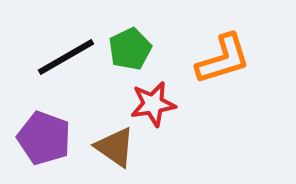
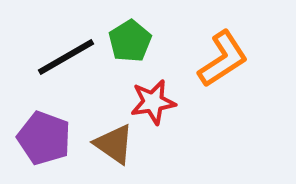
green pentagon: moved 8 px up; rotated 6 degrees counterclockwise
orange L-shape: rotated 16 degrees counterclockwise
red star: moved 2 px up
brown triangle: moved 1 px left, 3 px up
